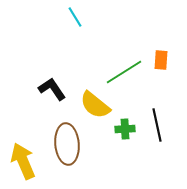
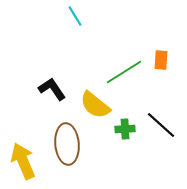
cyan line: moved 1 px up
black line: moved 4 px right; rotated 36 degrees counterclockwise
